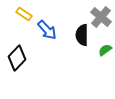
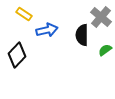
blue arrow: rotated 60 degrees counterclockwise
black diamond: moved 3 px up
